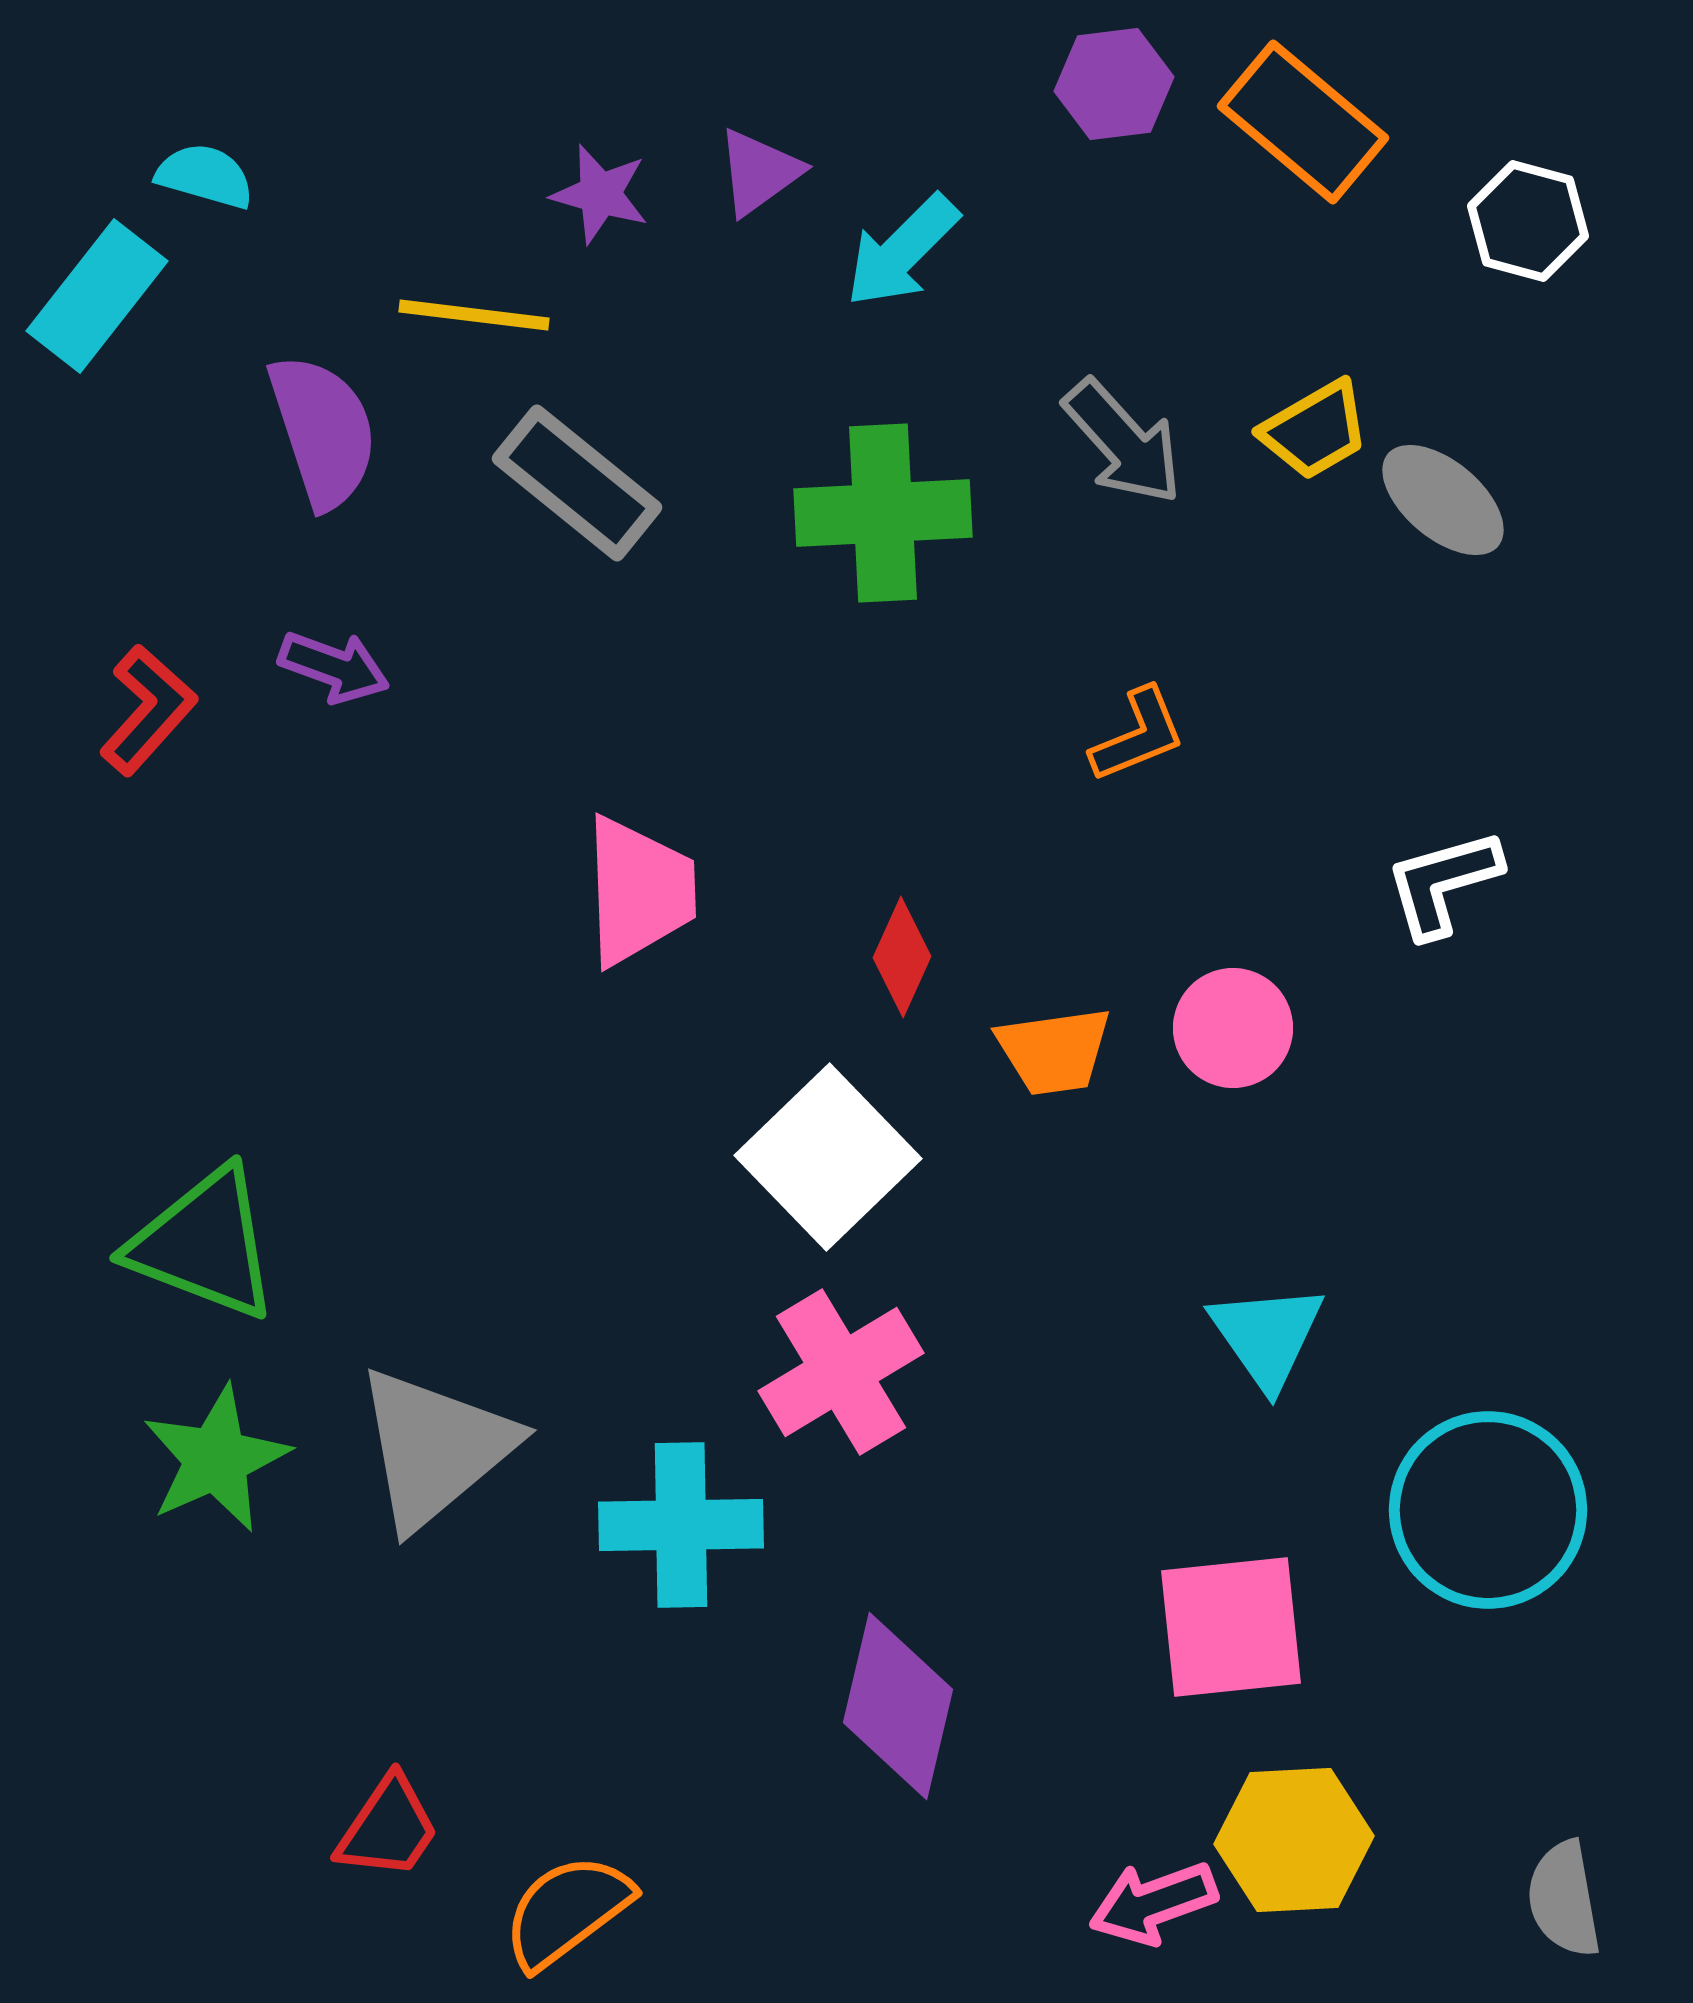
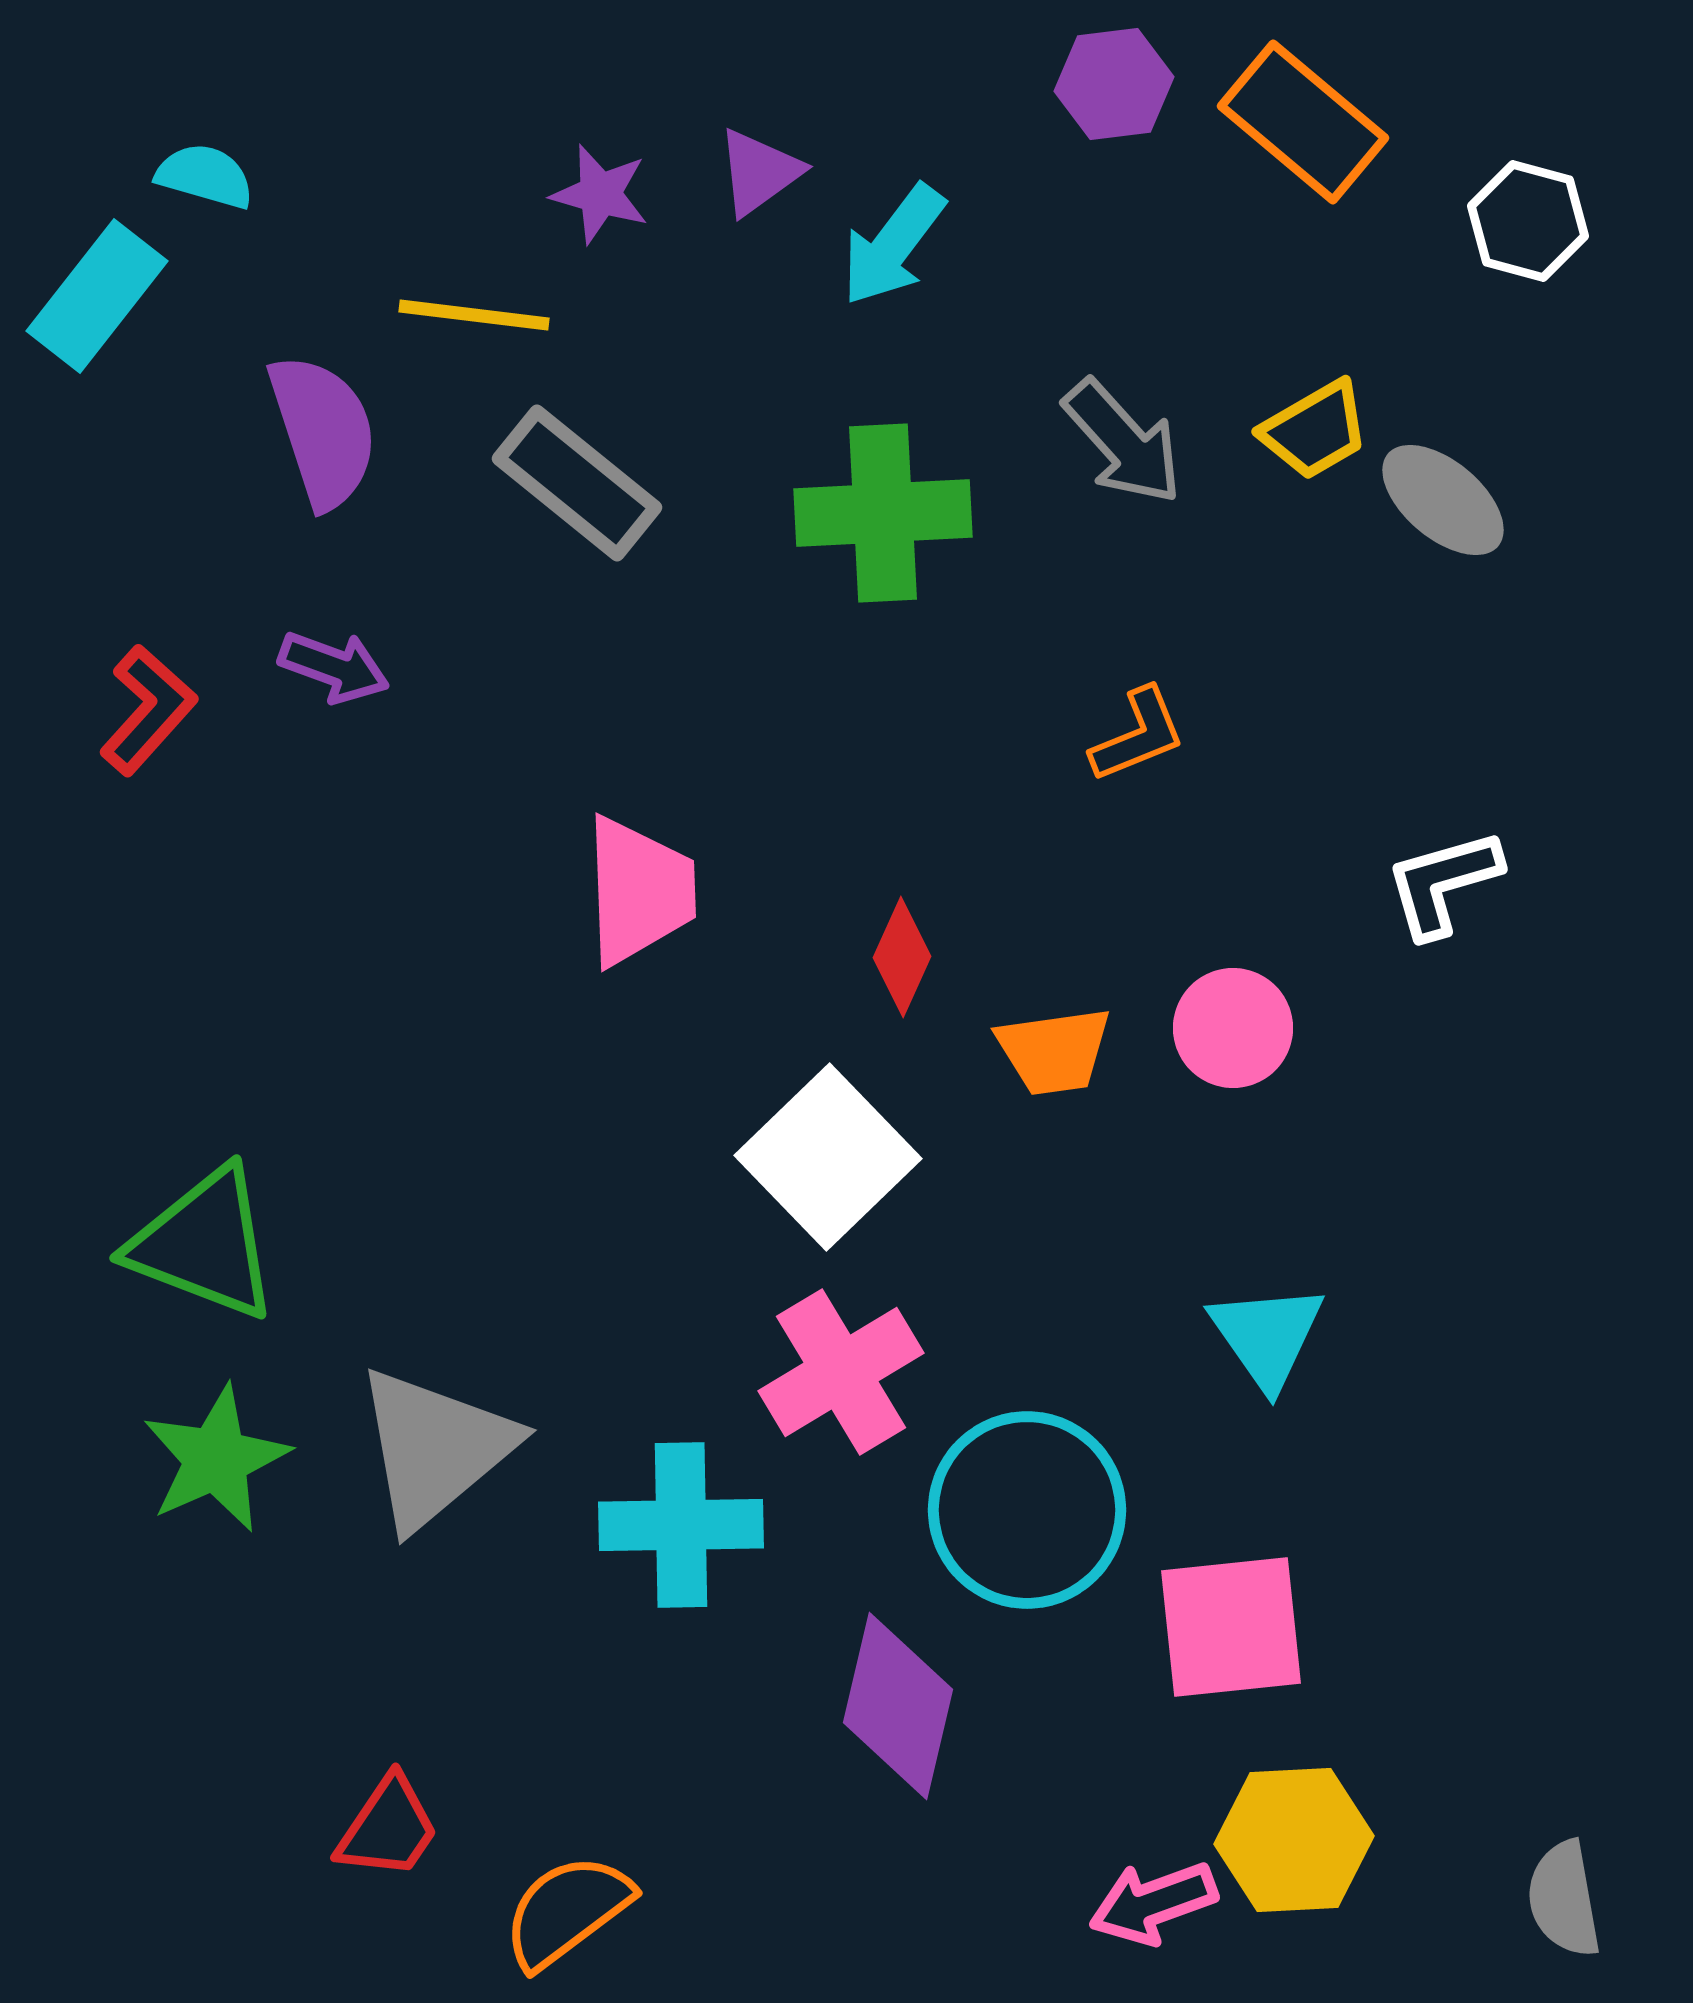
cyan arrow: moved 9 px left, 6 px up; rotated 8 degrees counterclockwise
cyan circle: moved 461 px left
